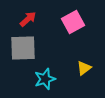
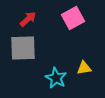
pink square: moved 4 px up
yellow triangle: rotated 28 degrees clockwise
cyan star: moved 11 px right, 1 px up; rotated 25 degrees counterclockwise
